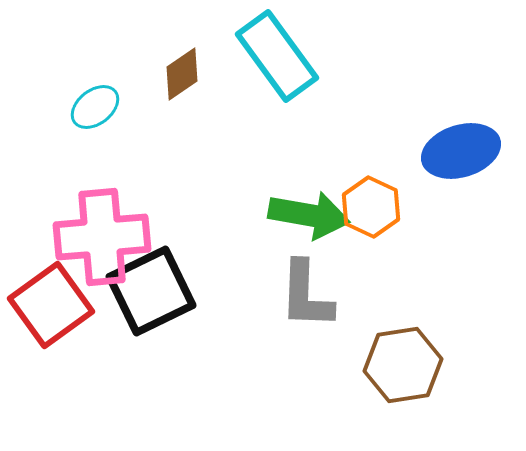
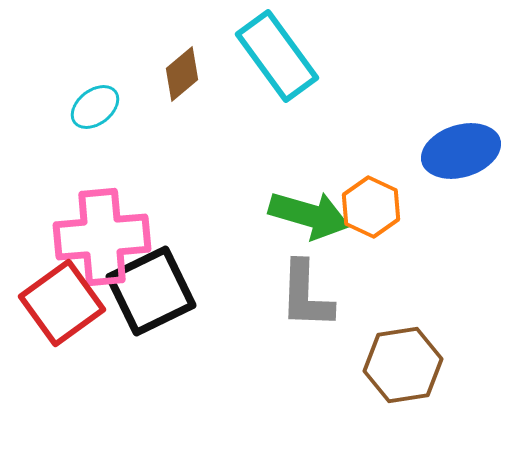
brown diamond: rotated 6 degrees counterclockwise
green arrow: rotated 6 degrees clockwise
red square: moved 11 px right, 2 px up
